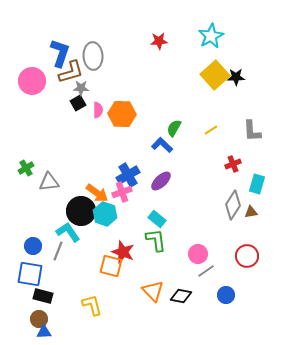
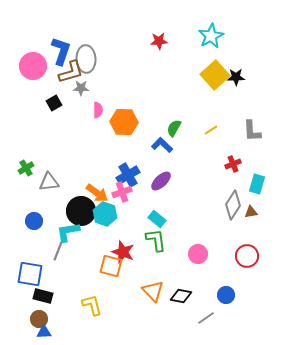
blue L-shape at (60, 53): moved 1 px right, 2 px up
gray ellipse at (93, 56): moved 7 px left, 3 px down
pink circle at (32, 81): moved 1 px right, 15 px up
black square at (78, 103): moved 24 px left
orange hexagon at (122, 114): moved 2 px right, 8 px down
cyan L-shape at (68, 232): rotated 65 degrees counterclockwise
blue circle at (33, 246): moved 1 px right, 25 px up
gray line at (206, 271): moved 47 px down
